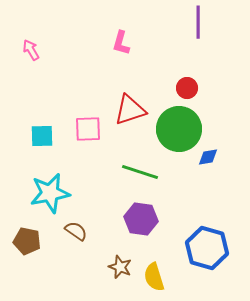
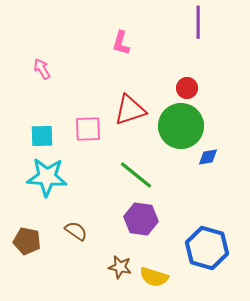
pink arrow: moved 11 px right, 19 px down
green circle: moved 2 px right, 3 px up
green line: moved 4 px left, 3 px down; rotated 21 degrees clockwise
cyan star: moved 3 px left, 16 px up; rotated 15 degrees clockwise
brown star: rotated 10 degrees counterclockwise
yellow semicircle: rotated 56 degrees counterclockwise
